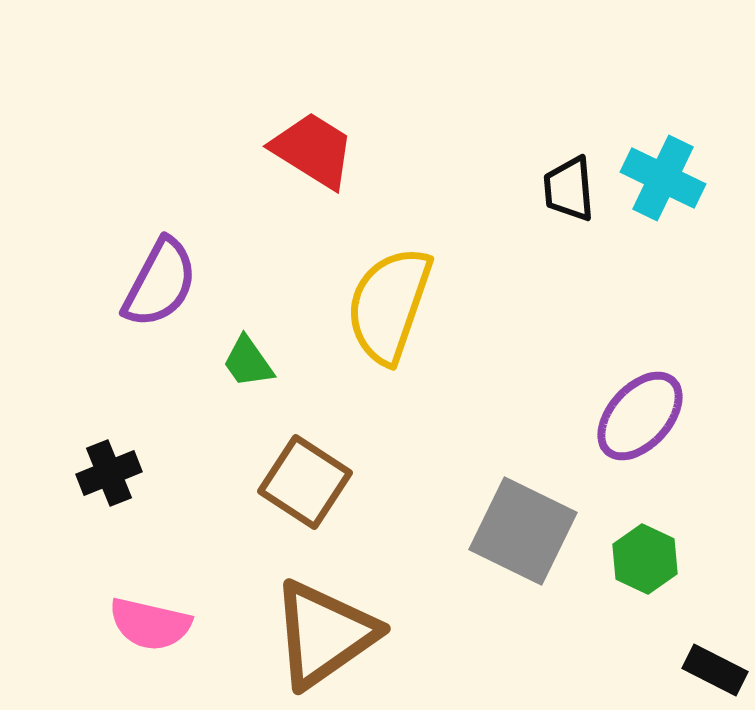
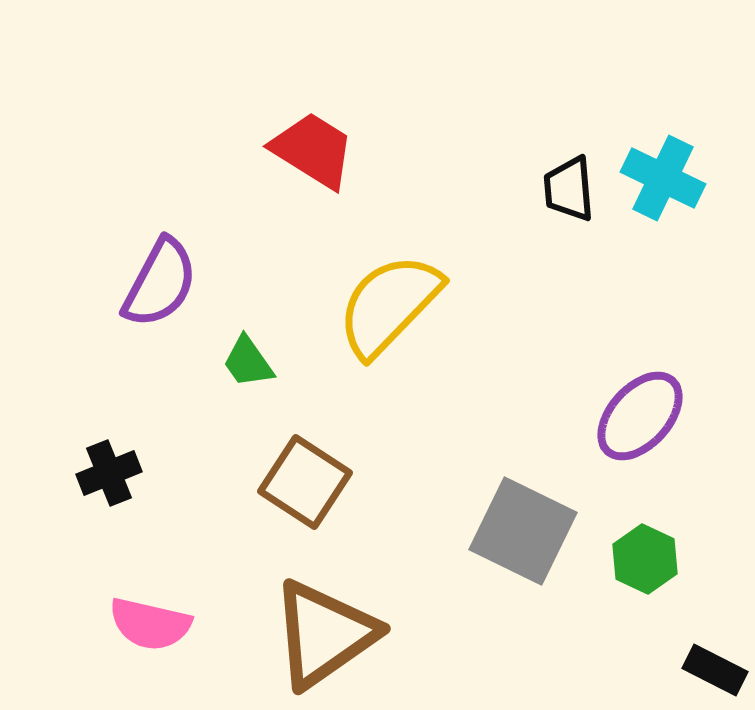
yellow semicircle: rotated 25 degrees clockwise
